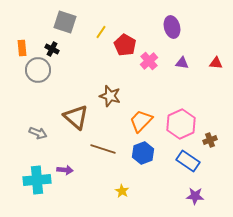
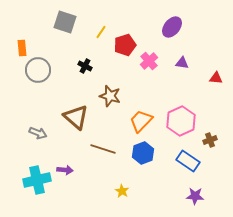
purple ellipse: rotated 55 degrees clockwise
red pentagon: rotated 25 degrees clockwise
black cross: moved 33 px right, 17 px down
red triangle: moved 15 px down
pink hexagon: moved 3 px up
cyan cross: rotated 8 degrees counterclockwise
